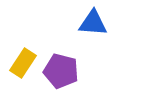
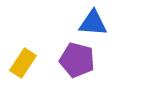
purple pentagon: moved 16 px right, 11 px up
